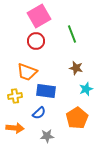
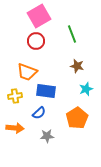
brown star: moved 1 px right, 2 px up
